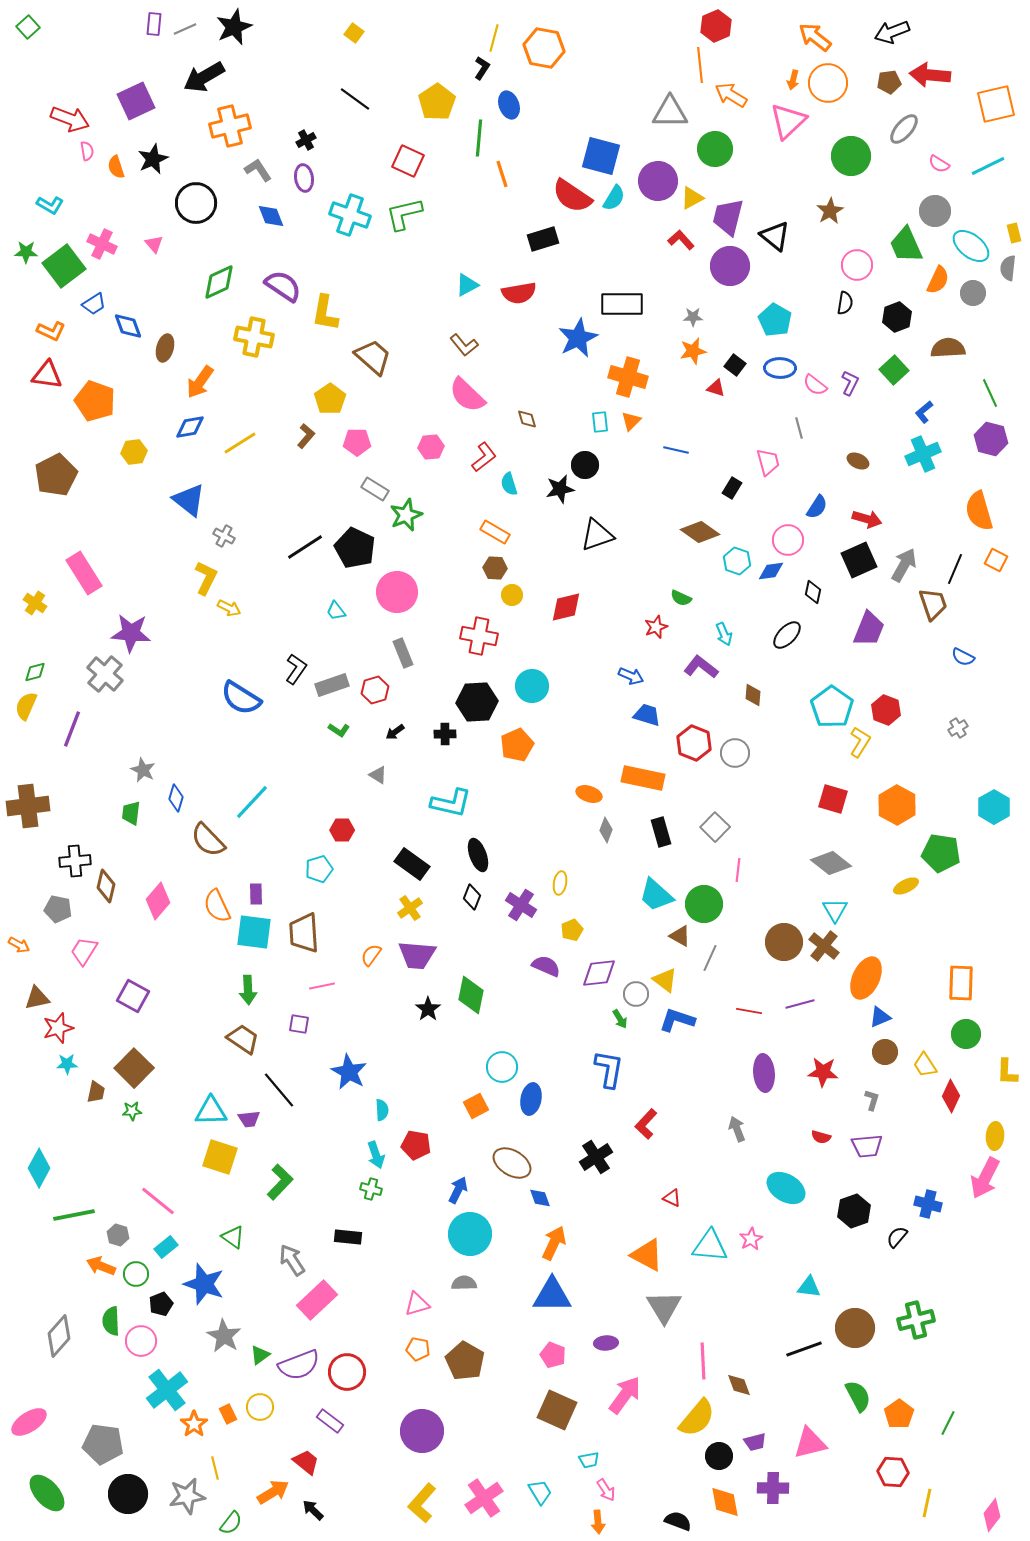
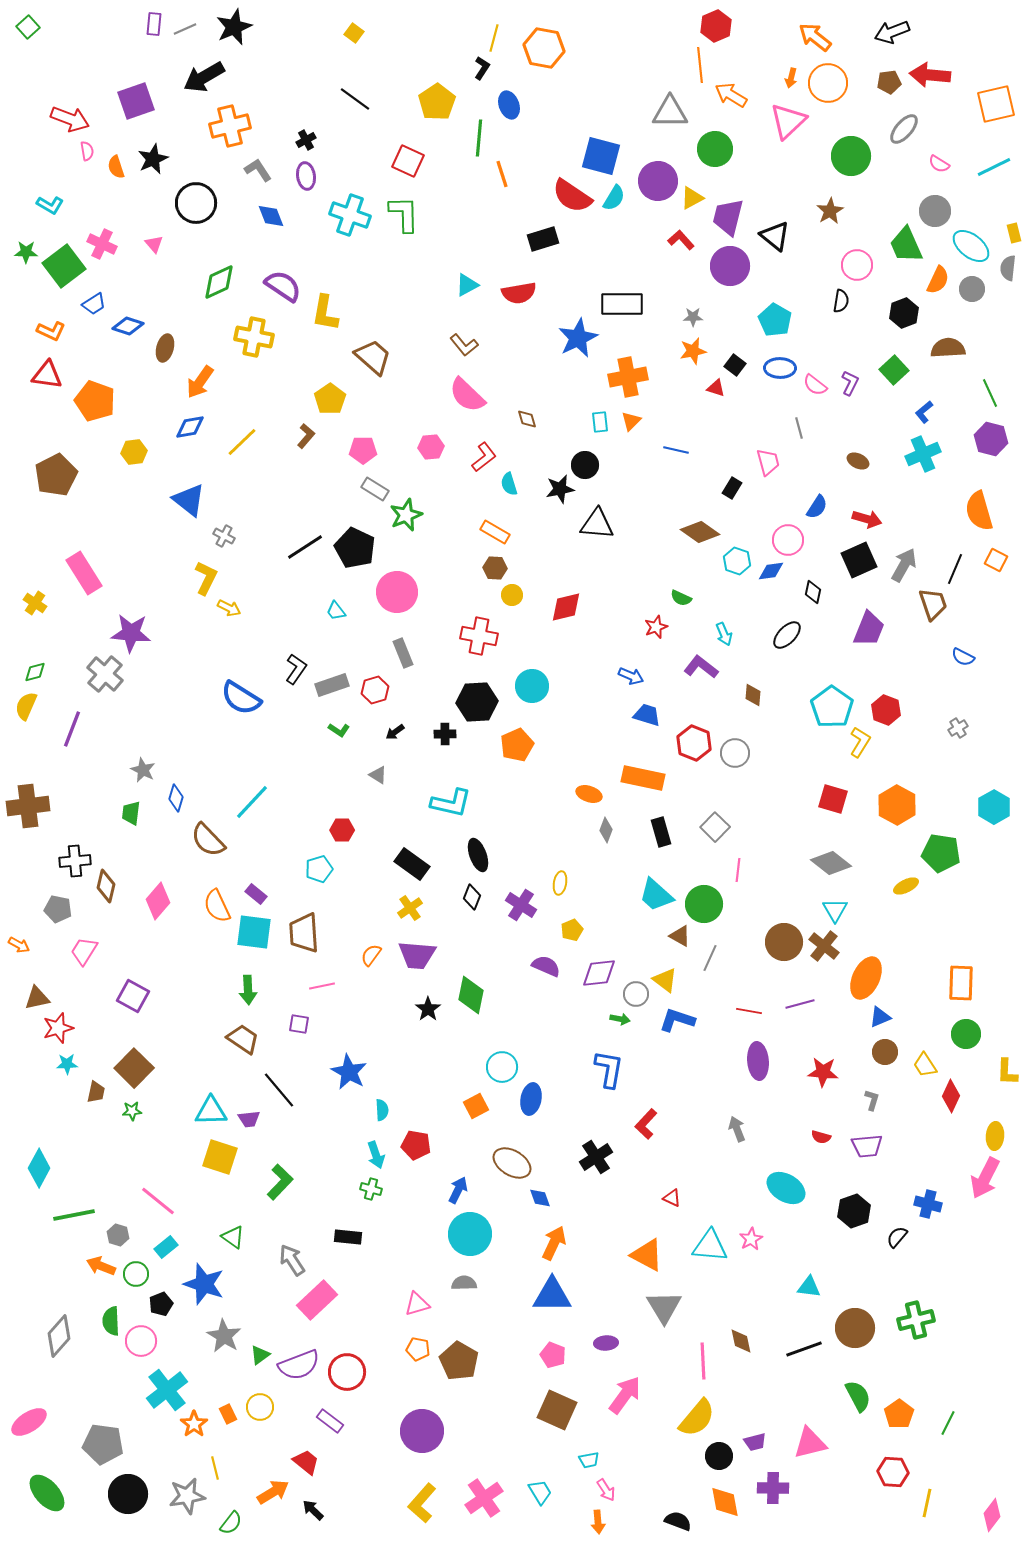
orange arrow at (793, 80): moved 2 px left, 2 px up
purple square at (136, 101): rotated 6 degrees clockwise
cyan line at (988, 166): moved 6 px right, 1 px down
purple ellipse at (304, 178): moved 2 px right, 2 px up
green L-shape at (404, 214): rotated 102 degrees clockwise
gray circle at (973, 293): moved 1 px left, 4 px up
black semicircle at (845, 303): moved 4 px left, 2 px up
black hexagon at (897, 317): moved 7 px right, 4 px up
blue diamond at (128, 326): rotated 52 degrees counterclockwise
orange cross at (628, 377): rotated 27 degrees counterclockwise
pink pentagon at (357, 442): moved 6 px right, 8 px down
yellow line at (240, 443): moved 2 px right, 1 px up; rotated 12 degrees counterclockwise
black triangle at (597, 535): moved 11 px up; rotated 24 degrees clockwise
purple rectangle at (256, 894): rotated 50 degrees counterclockwise
green arrow at (620, 1019): rotated 48 degrees counterclockwise
purple ellipse at (764, 1073): moved 6 px left, 12 px up
brown pentagon at (465, 1361): moved 6 px left
brown diamond at (739, 1385): moved 2 px right, 44 px up; rotated 8 degrees clockwise
